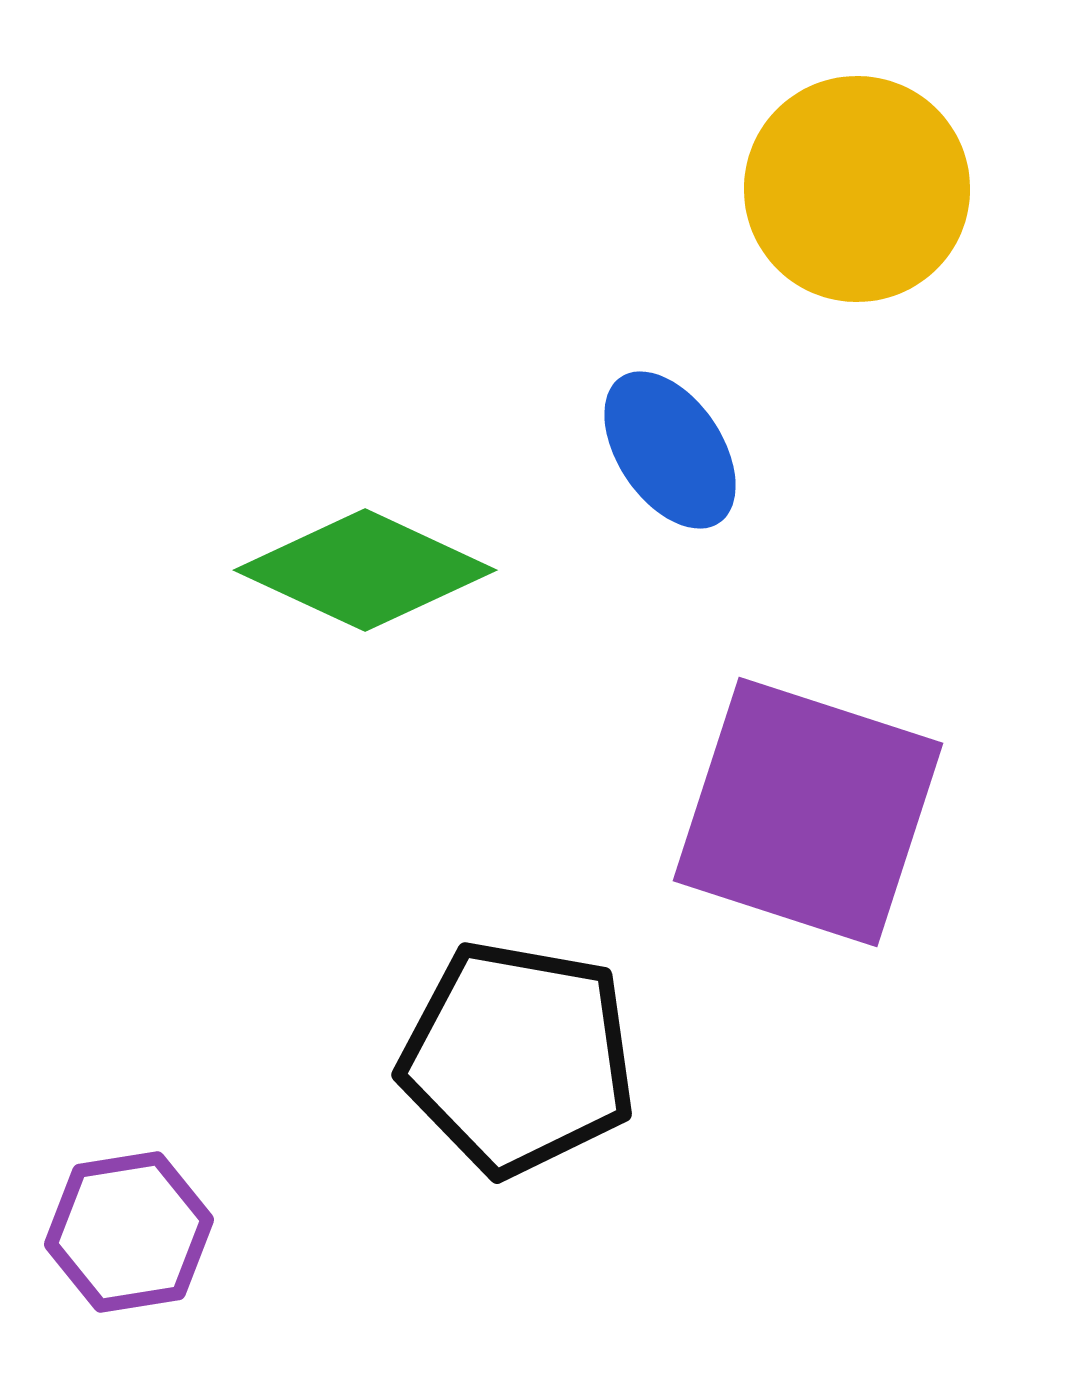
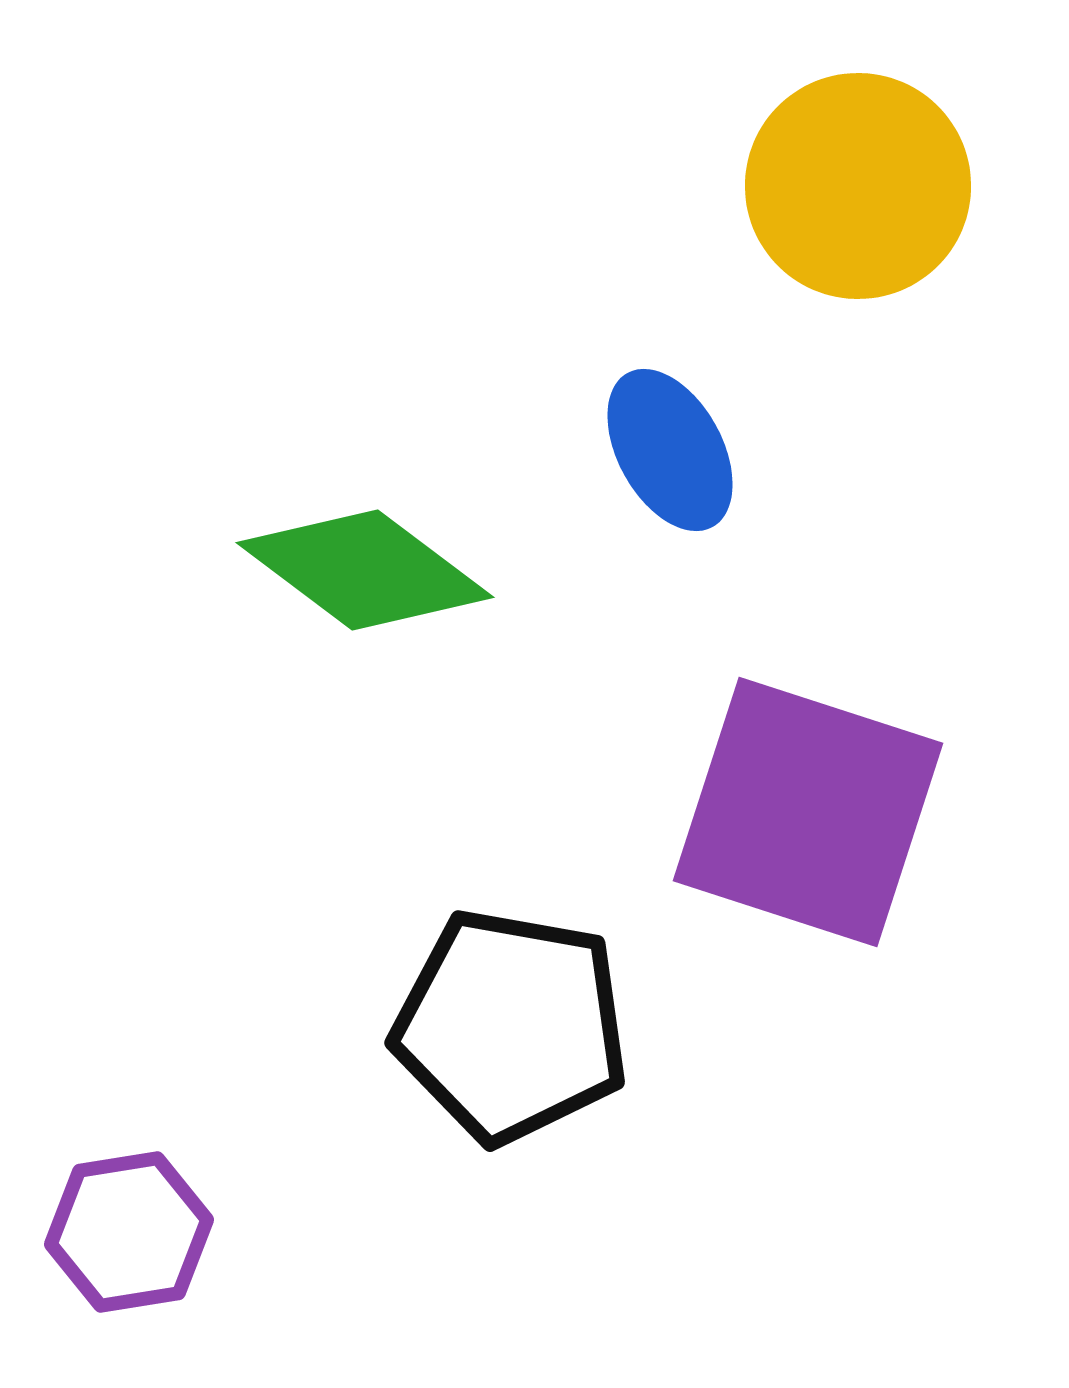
yellow circle: moved 1 px right, 3 px up
blue ellipse: rotated 5 degrees clockwise
green diamond: rotated 12 degrees clockwise
black pentagon: moved 7 px left, 32 px up
